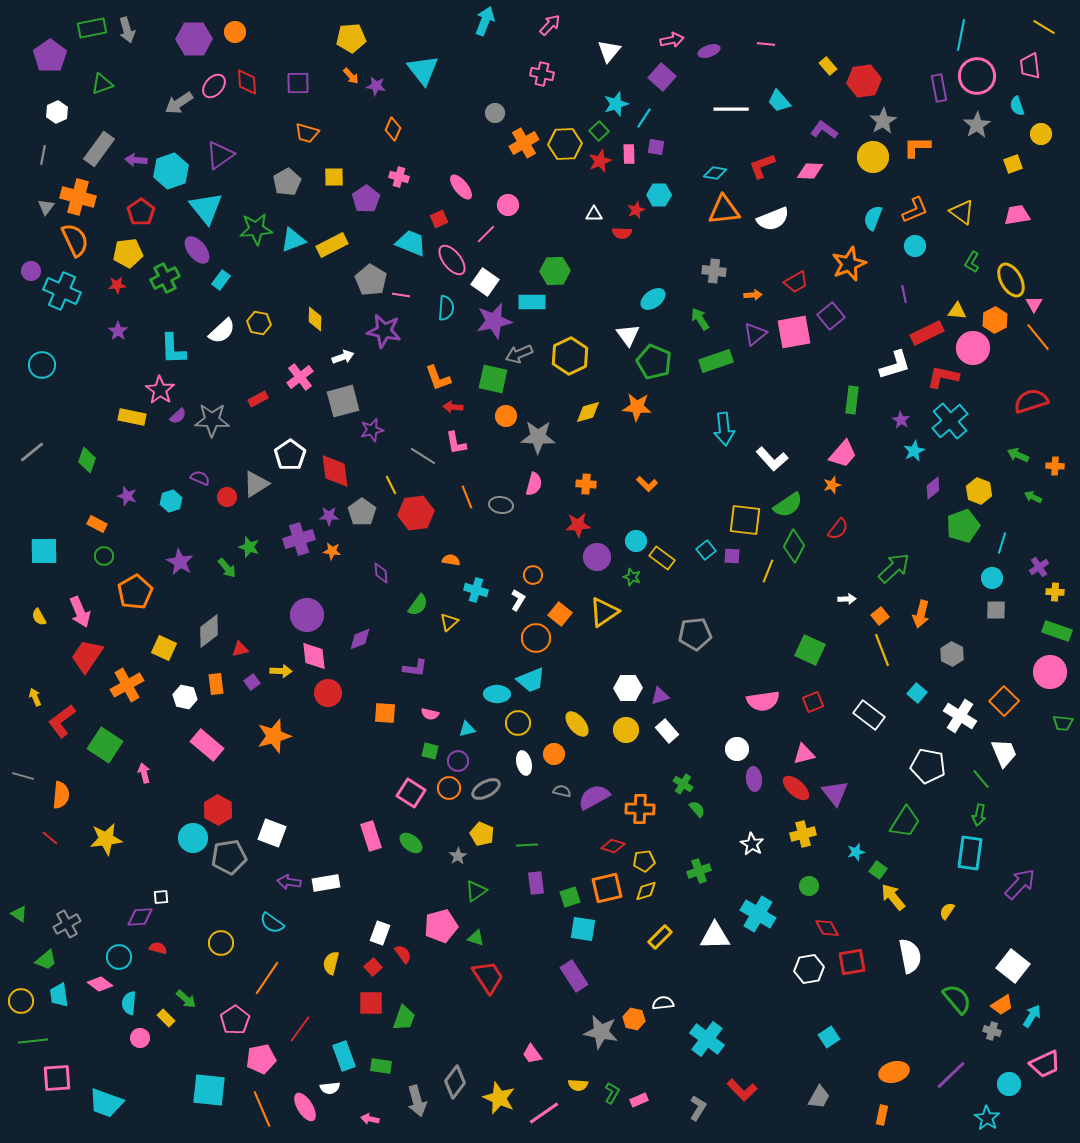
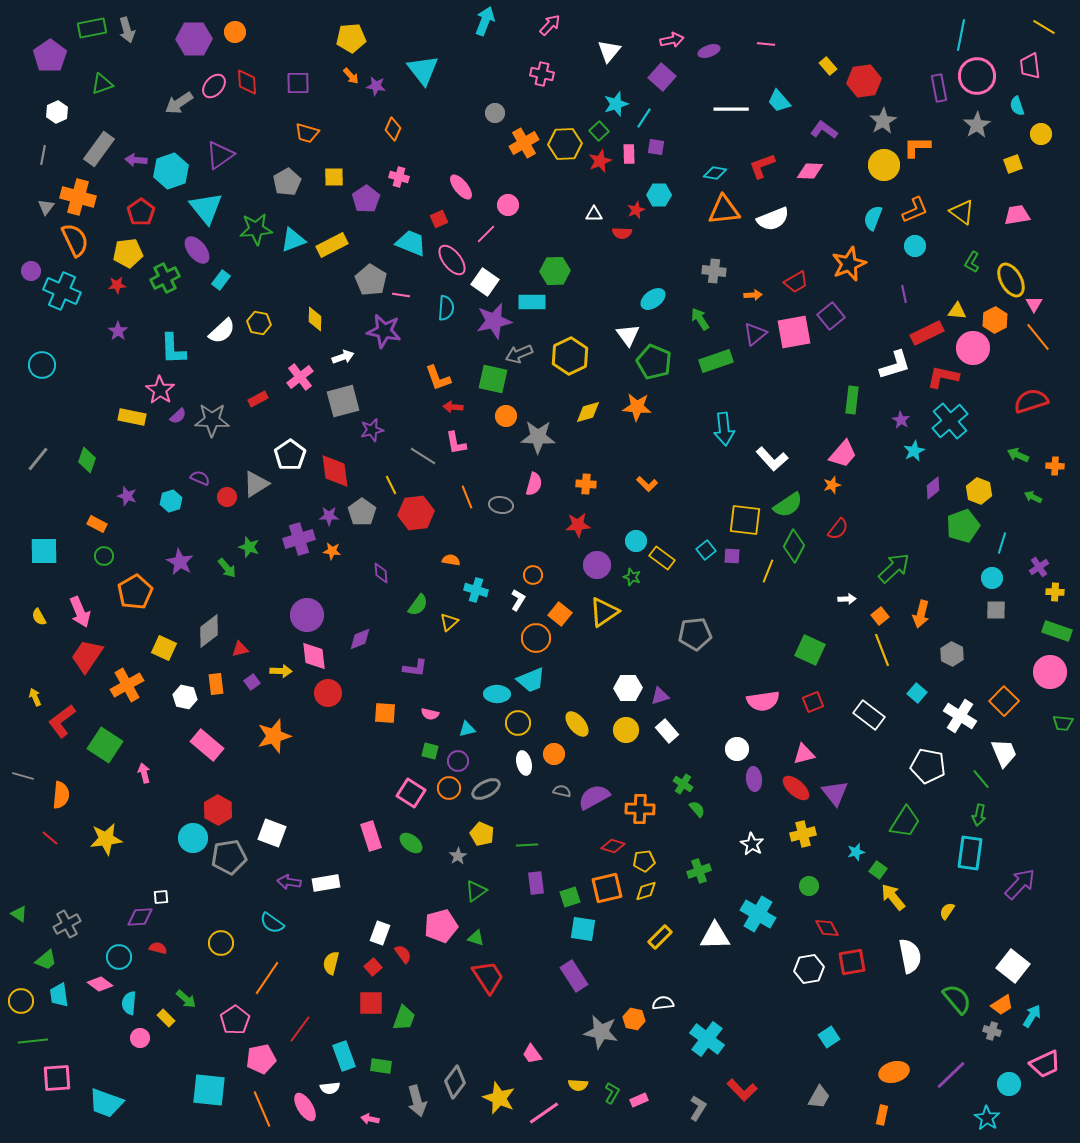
yellow circle at (873, 157): moved 11 px right, 8 px down
gray line at (32, 452): moved 6 px right, 7 px down; rotated 12 degrees counterclockwise
purple circle at (597, 557): moved 8 px down
